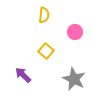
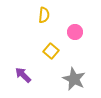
yellow square: moved 5 px right
